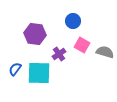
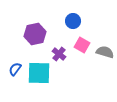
purple hexagon: rotated 20 degrees counterclockwise
purple cross: rotated 16 degrees counterclockwise
